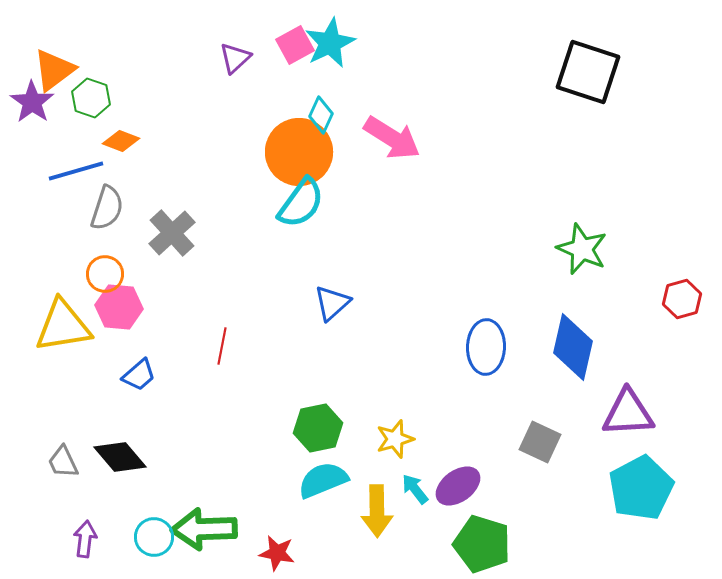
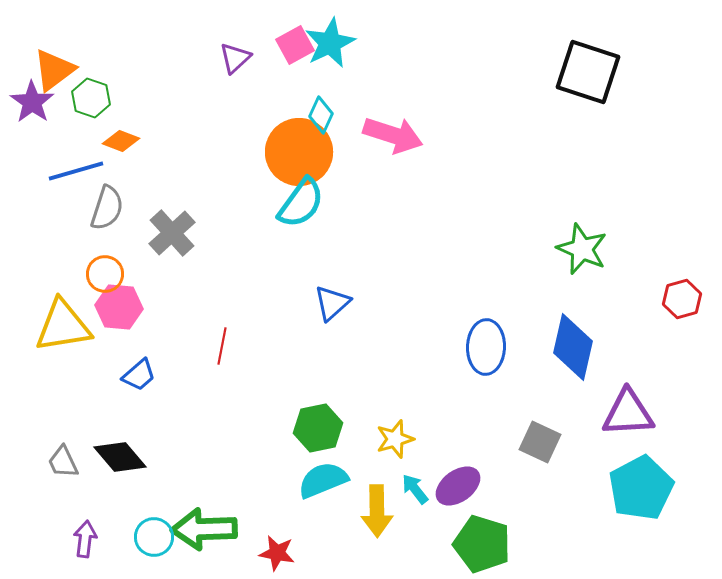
pink arrow at (392, 138): moved 1 px right, 3 px up; rotated 14 degrees counterclockwise
